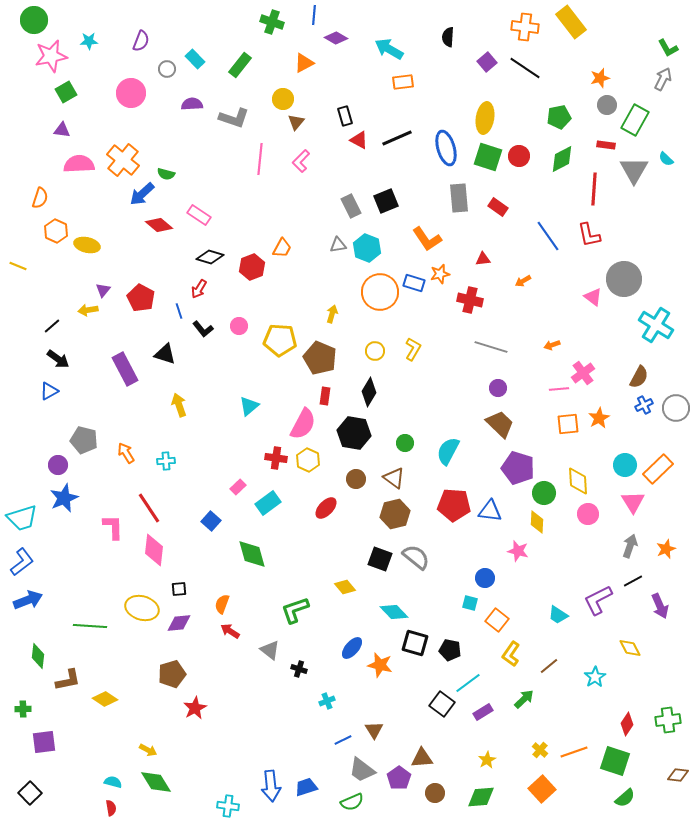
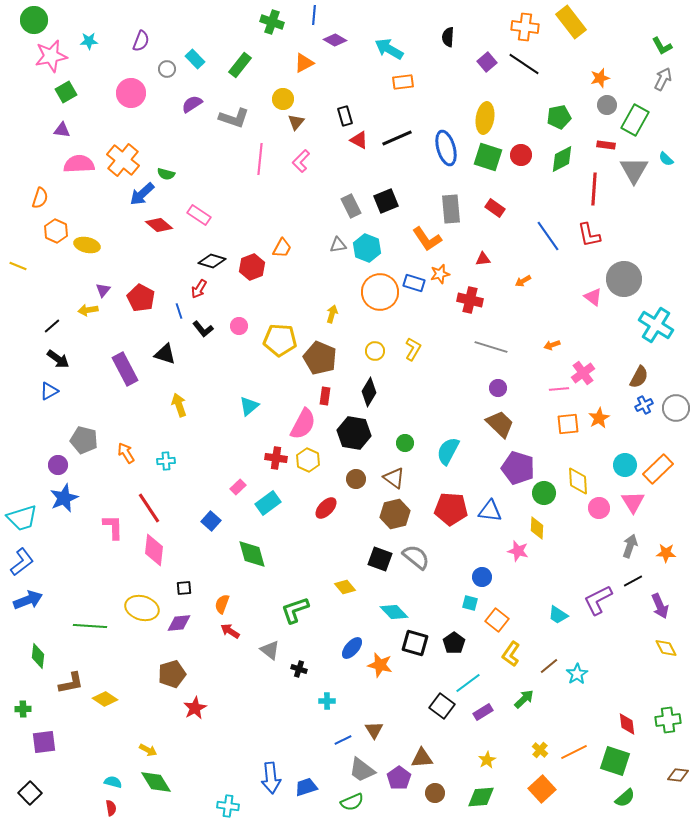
purple diamond at (336, 38): moved 1 px left, 2 px down
green L-shape at (668, 48): moved 6 px left, 2 px up
black line at (525, 68): moved 1 px left, 4 px up
purple semicircle at (192, 104): rotated 30 degrees counterclockwise
red circle at (519, 156): moved 2 px right, 1 px up
gray rectangle at (459, 198): moved 8 px left, 11 px down
red rectangle at (498, 207): moved 3 px left, 1 px down
black diamond at (210, 257): moved 2 px right, 4 px down
red pentagon at (454, 505): moved 3 px left, 4 px down
pink circle at (588, 514): moved 11 px right, 6 px up
yellow diamond at (537, 522): moved 6 px down
orange star at (666, 549): moved 4 px down; rotated 24 degrees clockwise
blue circle at (485, 578): moved 3 px left, 1 px up
black square at (179, 589): moved 5 px right, 1 px up
yellow diamond at (630, 648): moved 36 px right
black pentagon at (450, 650): moved 4 px right, 7 px up; rotated 25 degrees clockwise
cyan star at (595, 677): moved 18 px left, 3 px up
brown L-shape at (68, 680): moved 3 px right, 3 px down
cyan cross at (327, 701): rotated 21 degrees clockwise
black square at (442, 704): moved 2 px down
red diamond at (627, 724): rotated 40 degrees counterclockwise
orange line at (574, 752): rotated 8 degrees counterclockwise
blue arrow at (271, 786): moved 8 px up
